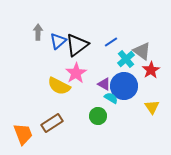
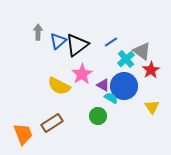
pink star: moved 6 px right, 1 px down
purple triangle: moved 1 px left, 1 px down
